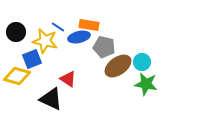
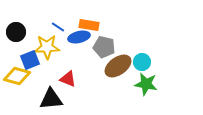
yellow star: moved 2 px right, 6 px down; rotated 15 degrees counterclockwise
blue square: moved 2 px left, 1 px down
red triangle: rotated 12 degrees counterclockwise
black triangle: rotated 30 degrees counterclockwise
